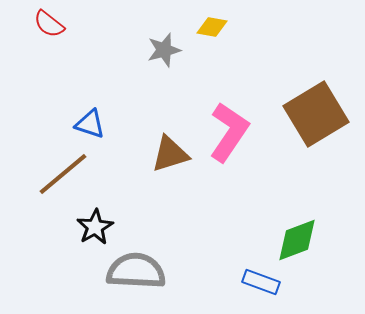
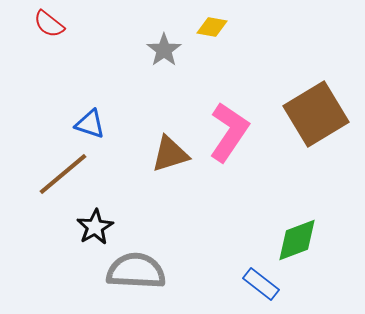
gray star: rotated 20 degrees counterclockwise
blue rectangle: moved 2 px down; rotated 18 degrees clockwise
